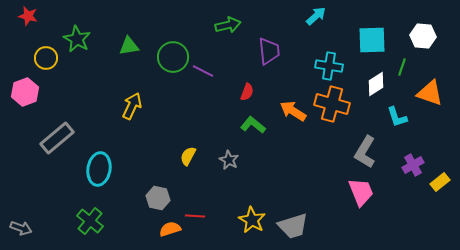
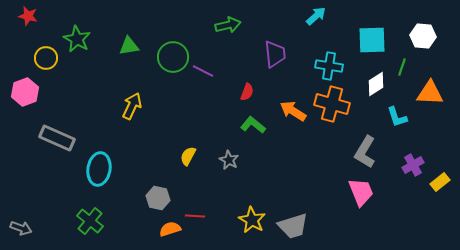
purple trapezoid: moved 6 px right, 3 px down
orange triangle: rotated 16 degrees counterclockwise
gray rectangle: rotated 64 degrees clockwise
